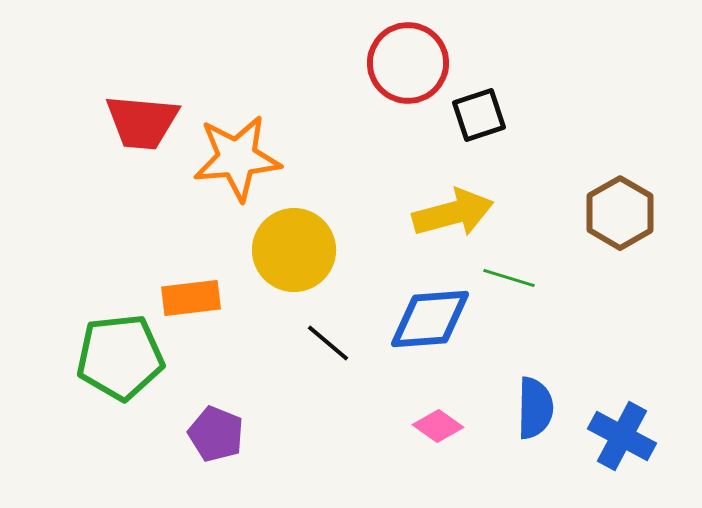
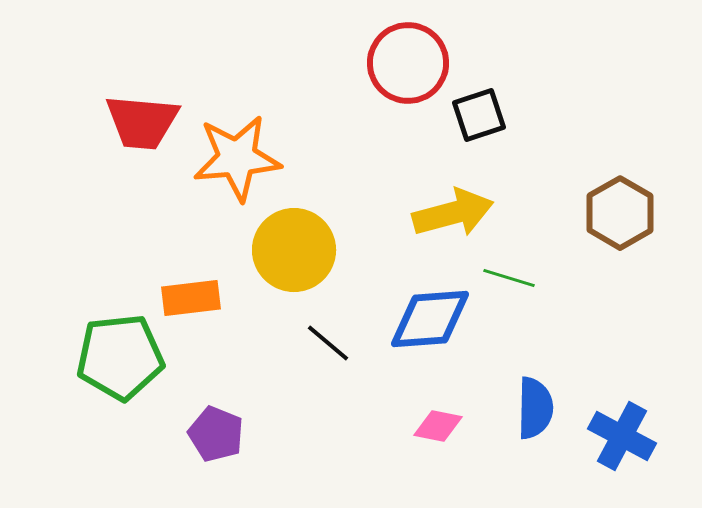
pink diamond: rotated 24 degrees counterclockwise
